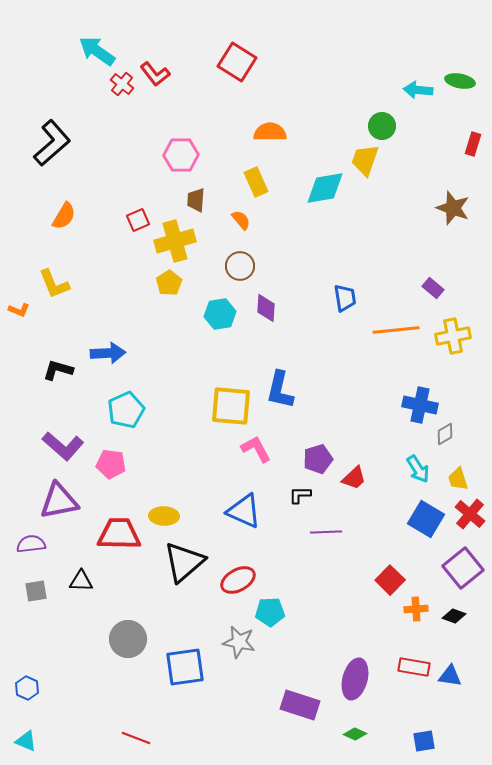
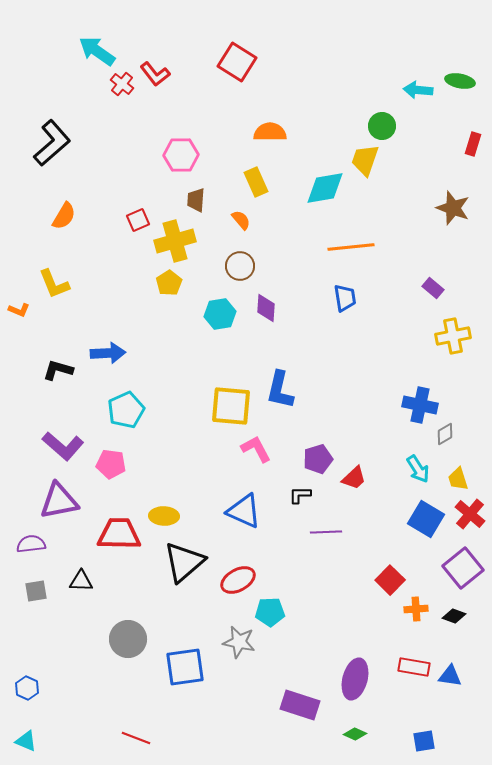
orange line at (396, 330): moved 45 px left, 83 px up
